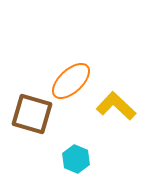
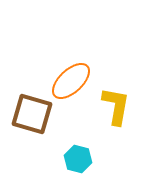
yellow L-shape: rotated 57 degrees clockwise
cyan hexagon: moved 2 px right; rotated 8 degrees counterclockwise
